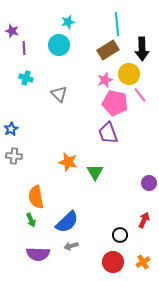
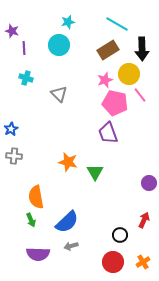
cyan line: rotated 55 degrees counterclockwise
